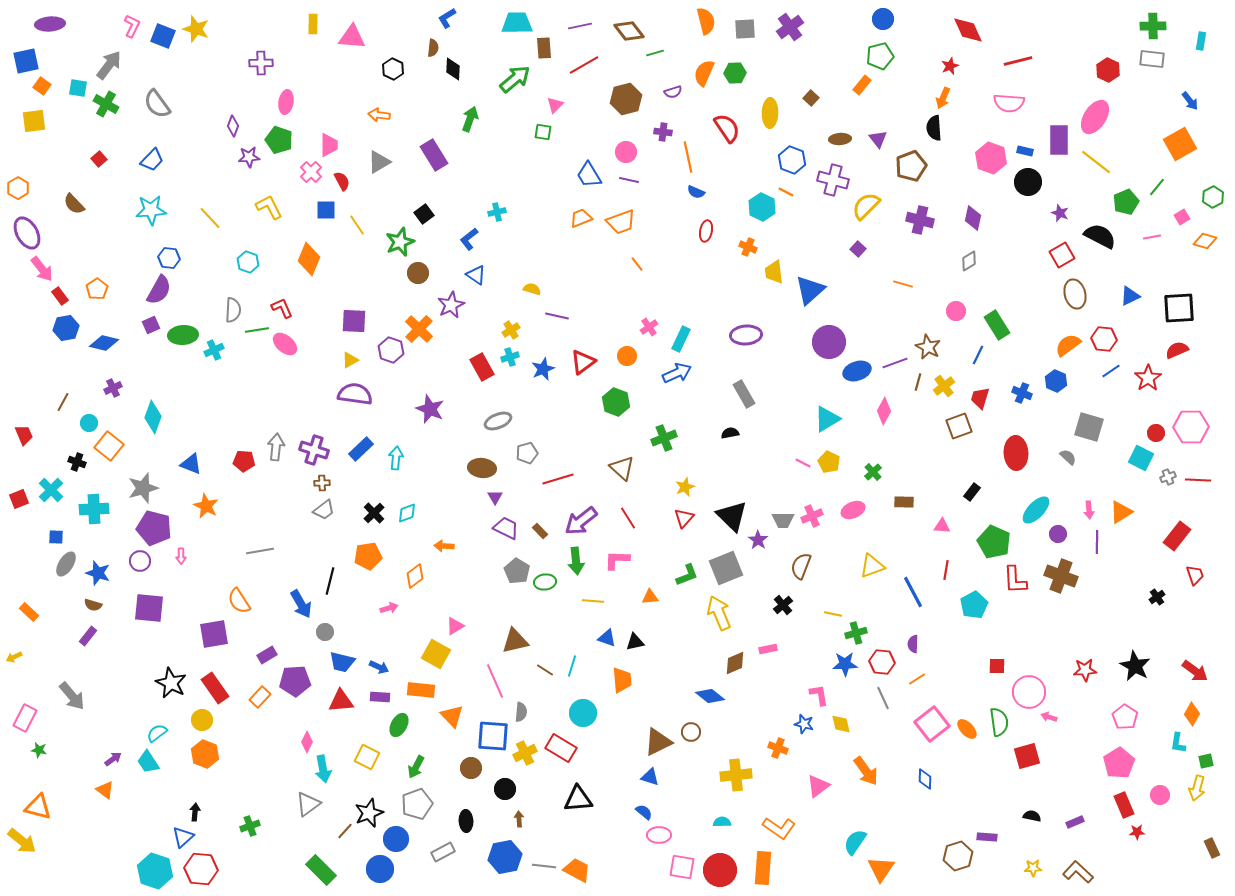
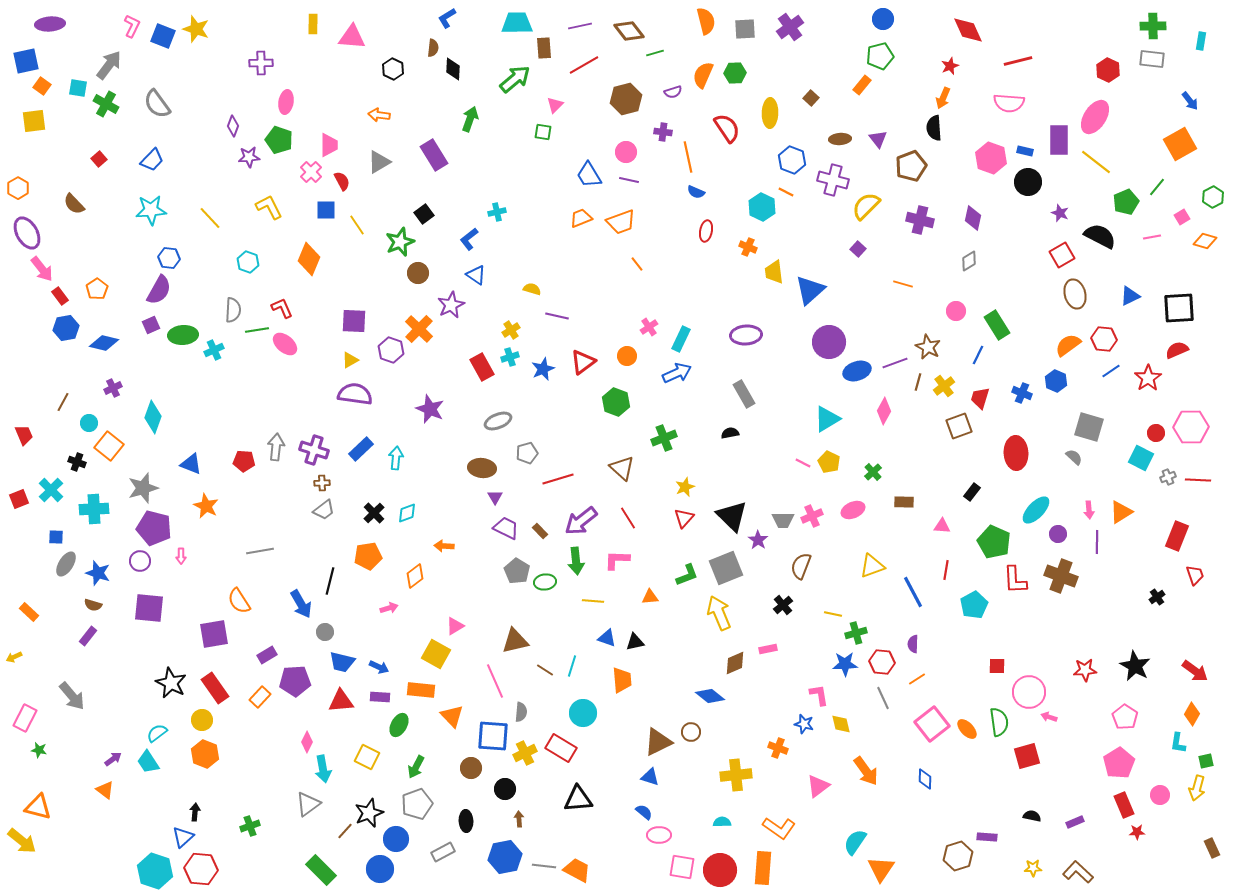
orange semicircle at (704, 73): moved 1 px left, 2 px down
gray semicircle at (1068, 457): moved 6 px right
red rectangle at (1177, 536): rotated 16 degrees counterclockwise
